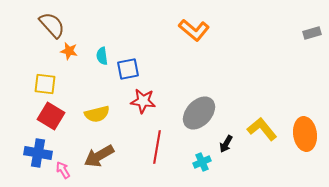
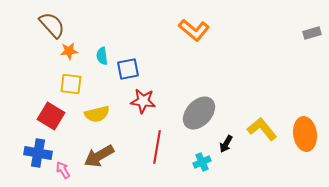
orange star: rotated 18 degrees counterclockwise
yellow square: moved 26 px right
